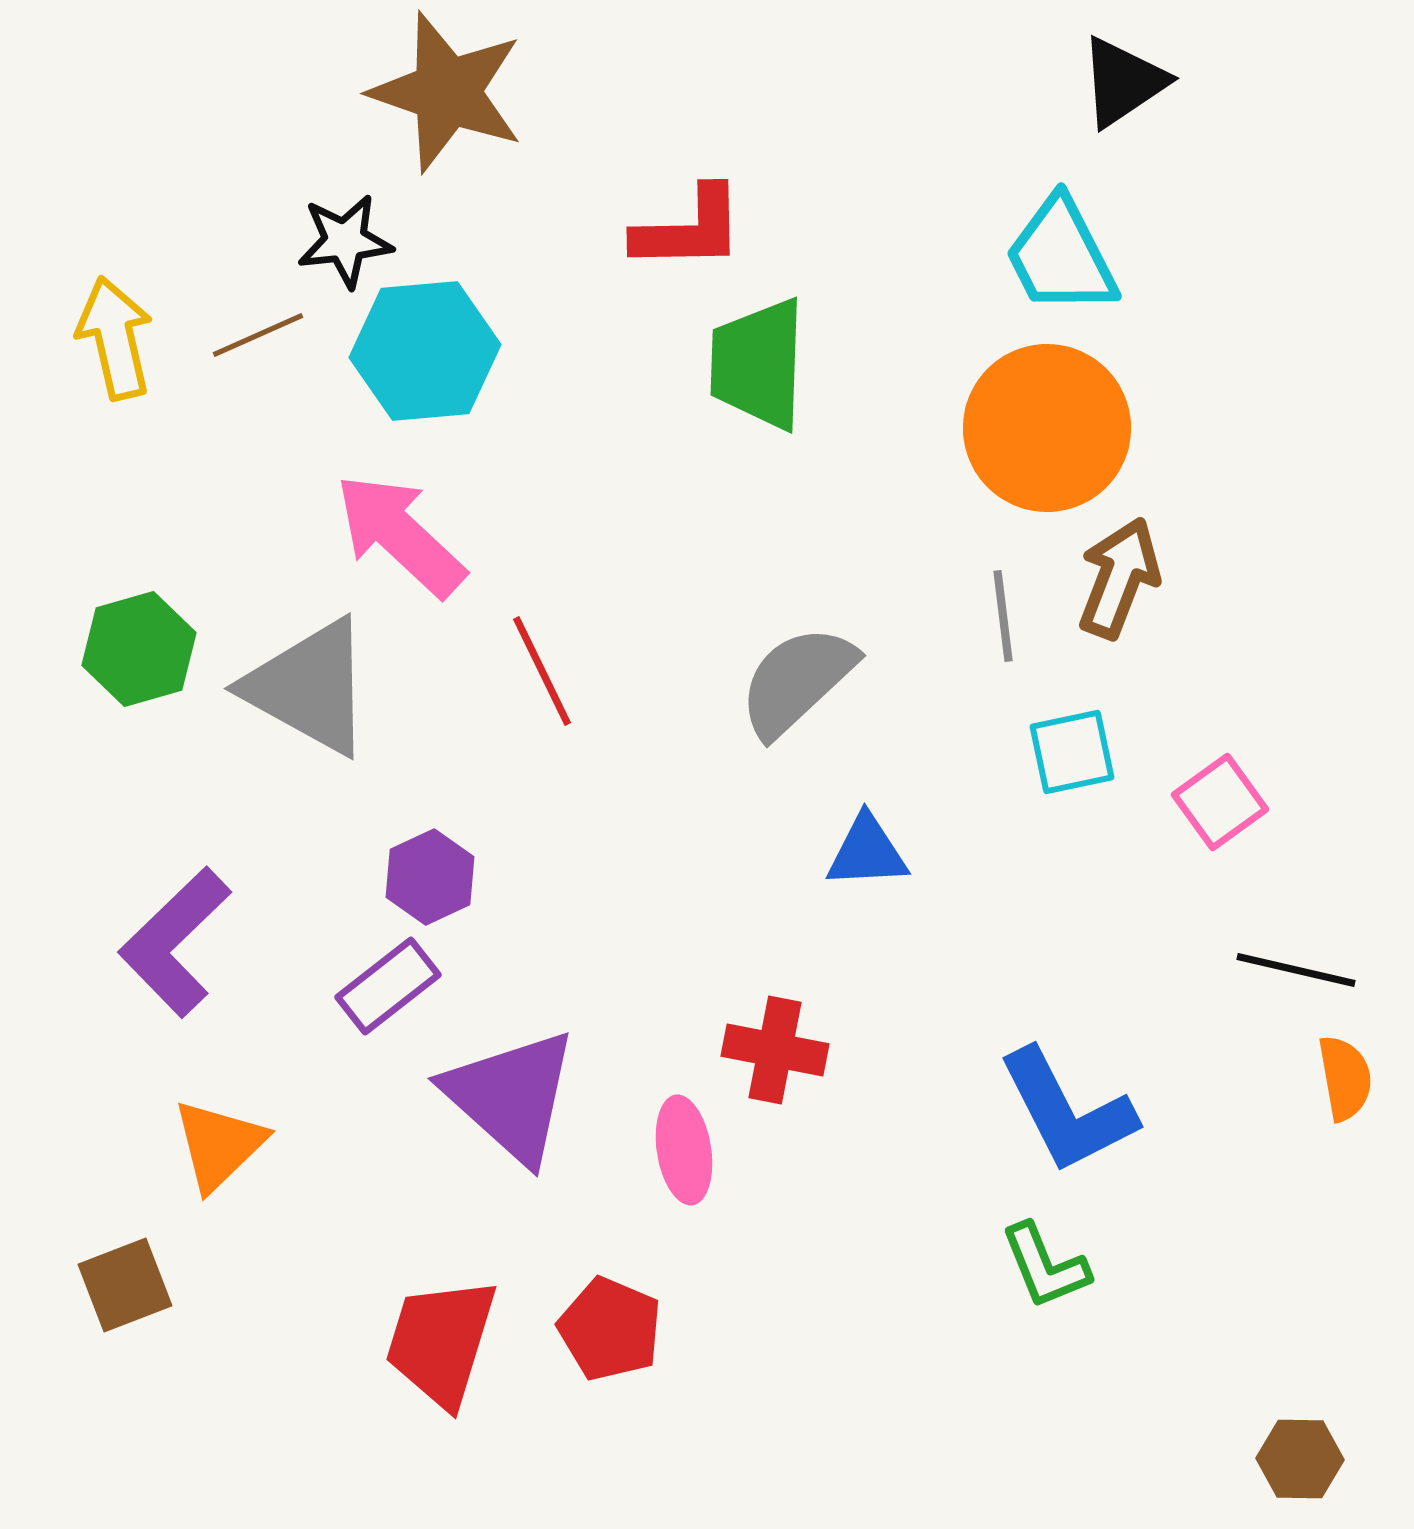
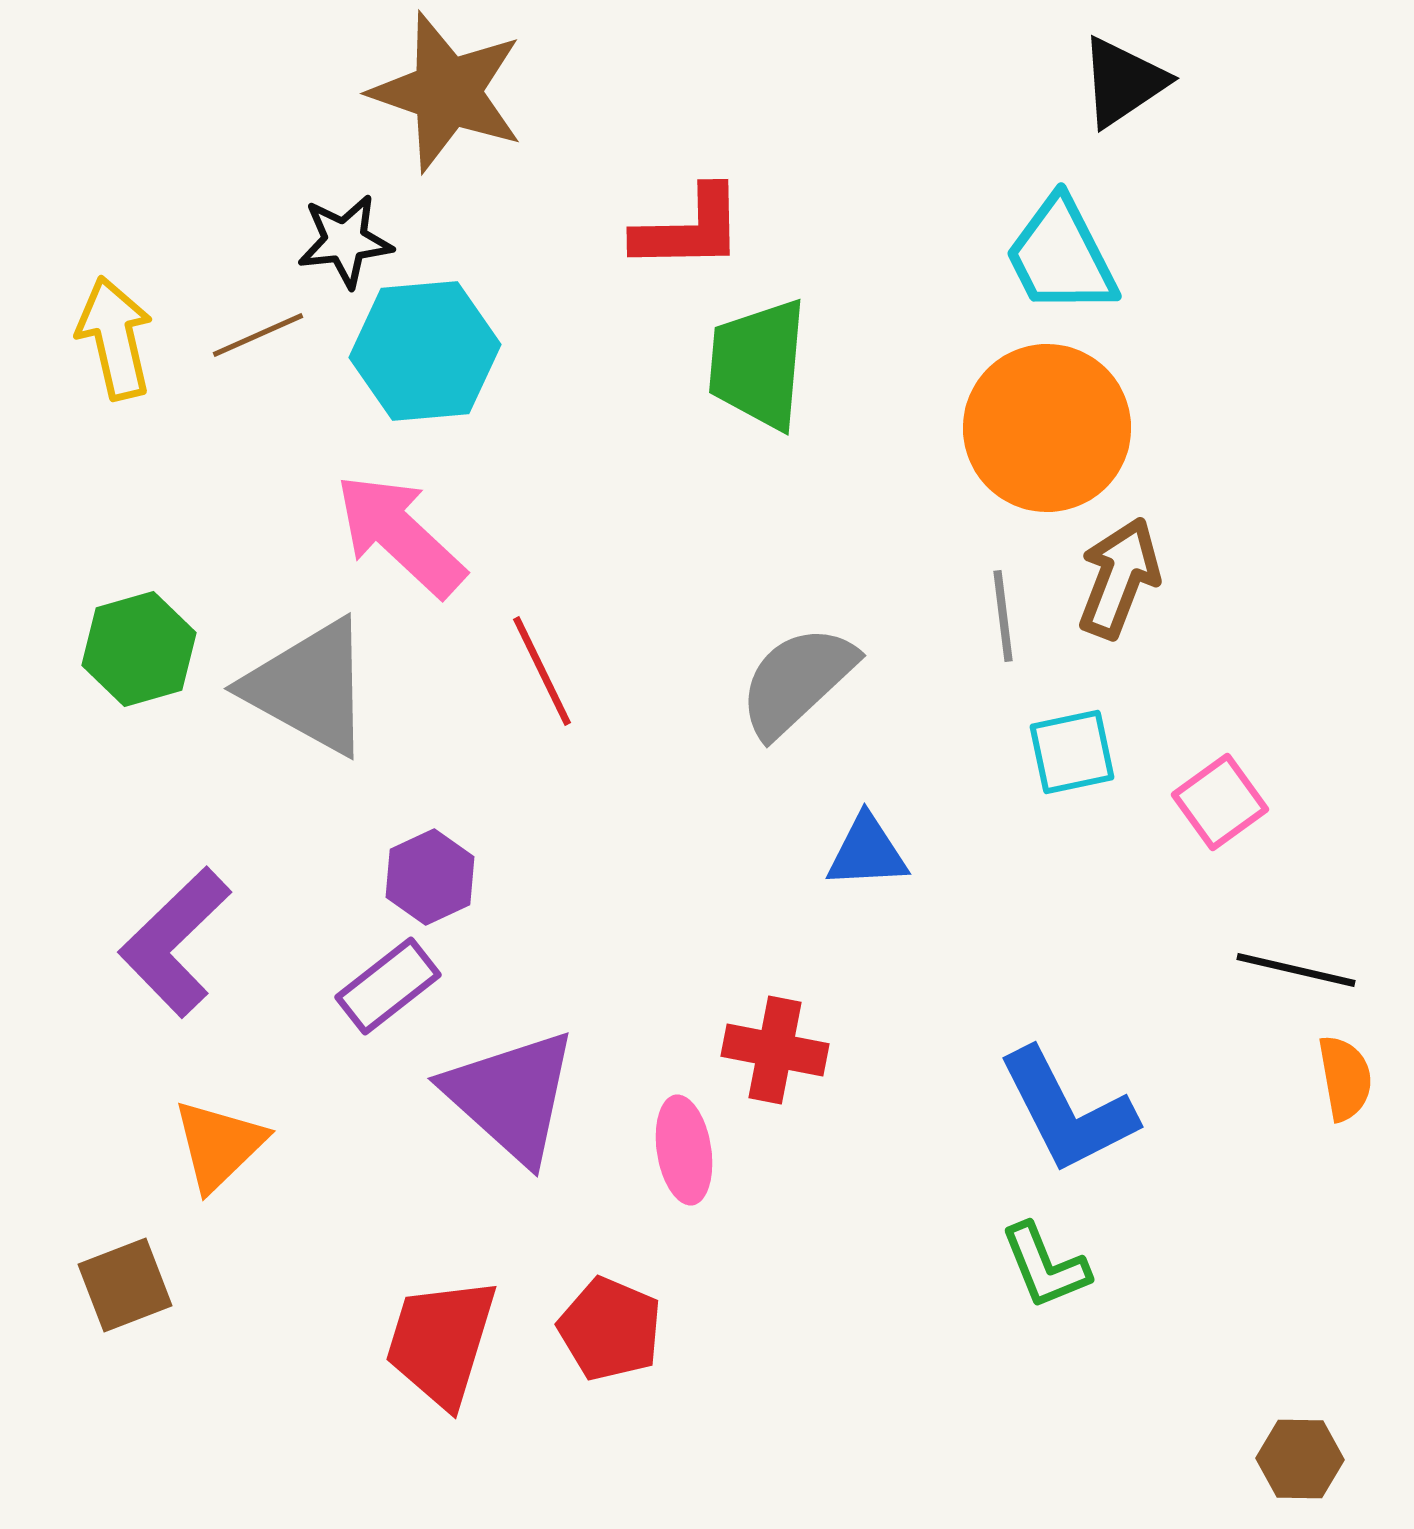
green trapezoid: rotated 3 degrees clockwise
